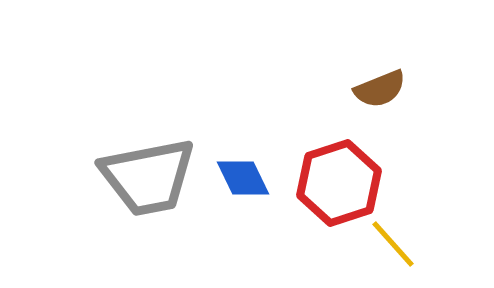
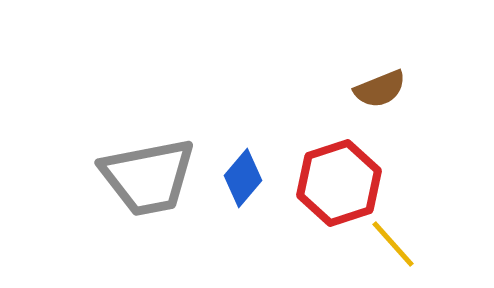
blue diamond: rotated 66 degrees clockwise
